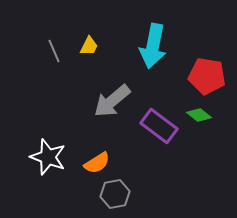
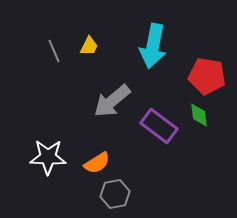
green diamond: rotated 45 degrees clockwise
white star: rotated 18 degrees counterclockwise
